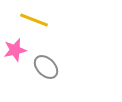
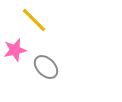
yellow line: rotated 24 degrees clockwise
